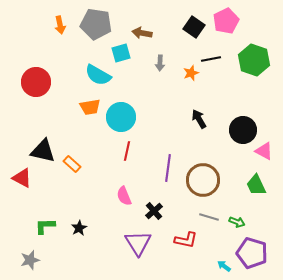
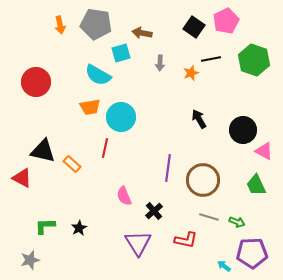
red line: moved 22 px left, 3 px up
purple pentagon: rotated 20 degrees counterclockwise
